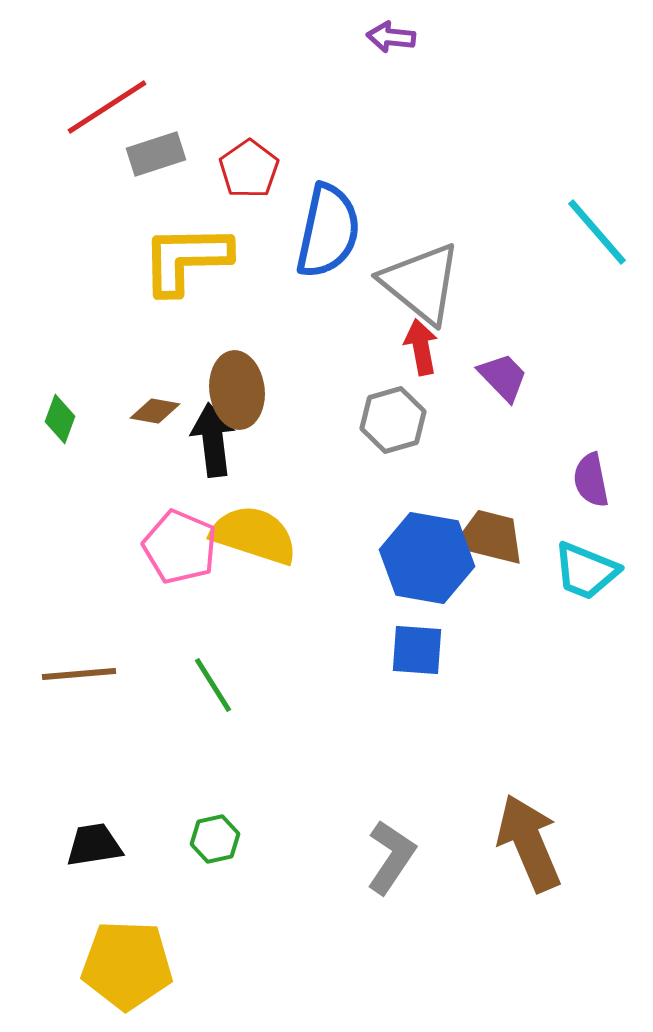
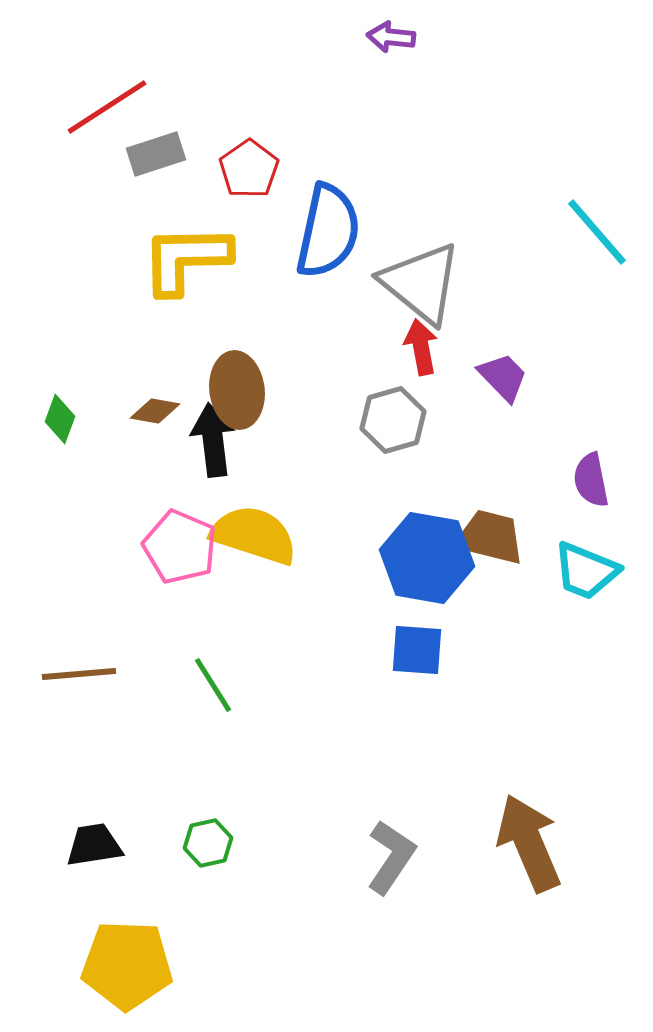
green hexagon: moved 7 px left, 4 px down
